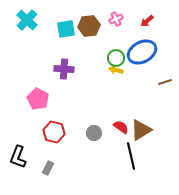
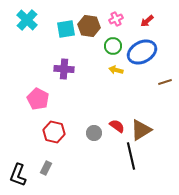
brown hexagon: rotated 15 degrees clockwise
green circle: moved 3 px left, 12 px up
red semicircle: moved 4 px left, 1 px up
black L-shape: moved 18 px down
gray rectangle: moved 2 px left
